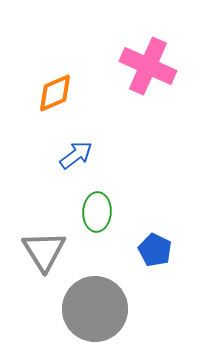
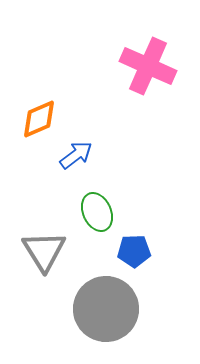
orange diamond: moved 16 px left, 26 px down
green ellipse: rotated 27 degrees counterclockwise
blue pentagon: moved 21 px left, 1 px down; rotated 28 degrees counterclockwise
gray circle: moved 11 px right
